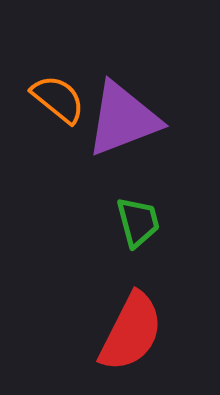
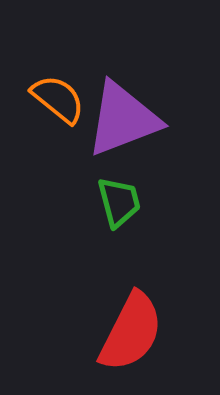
green trapezoid: moved 19 px left, 20 px up
